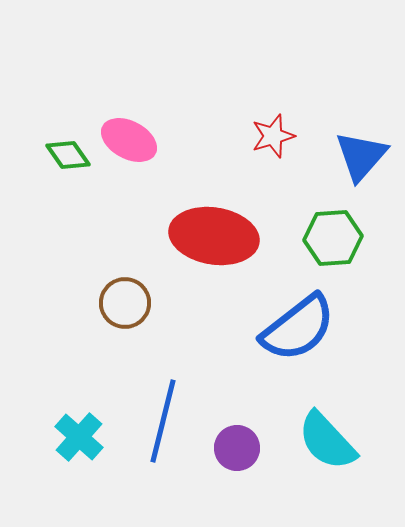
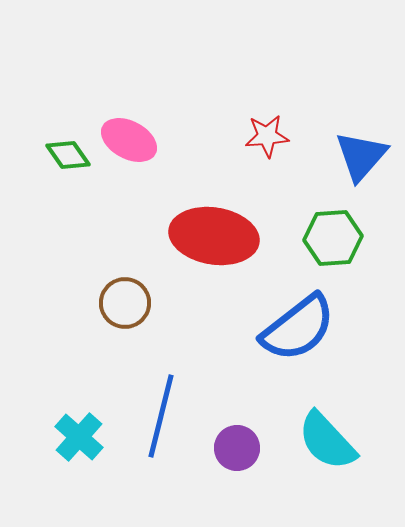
red star: moved 6 px left; rotated 12 degrees clockwise
blue line: moved 2 px left, 5 px up
